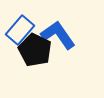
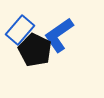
blue L-shape: moved 1 px right; rotated 90 degrees counterclockwise
